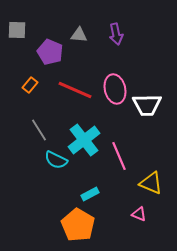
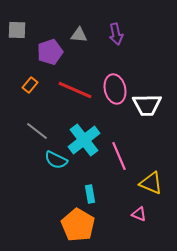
purple pentagon: rotated 30 degrees clockwise
gray line: moved 2 px left, 1 px down; rotated 20 degrees counterclockwise
cyan rectangle: rotated 72 degrees counterclockwise
